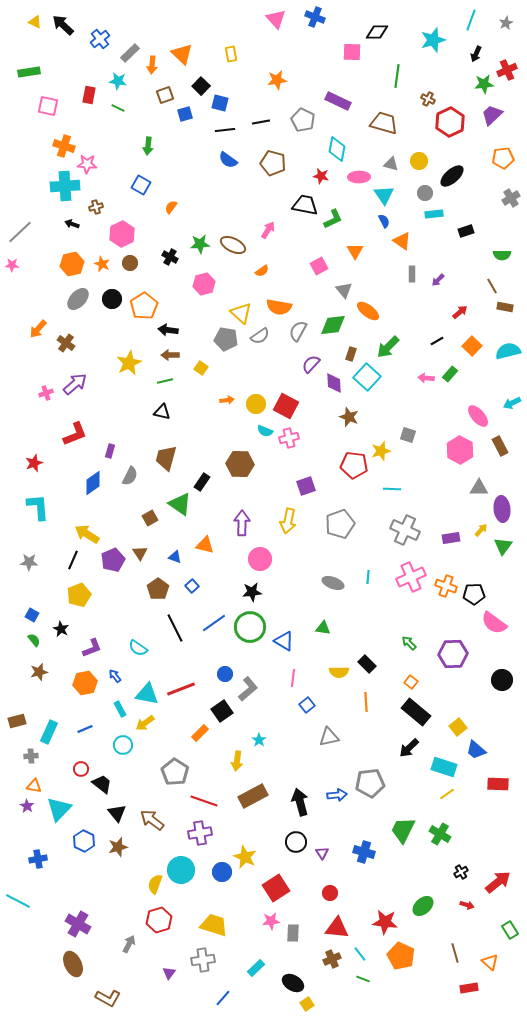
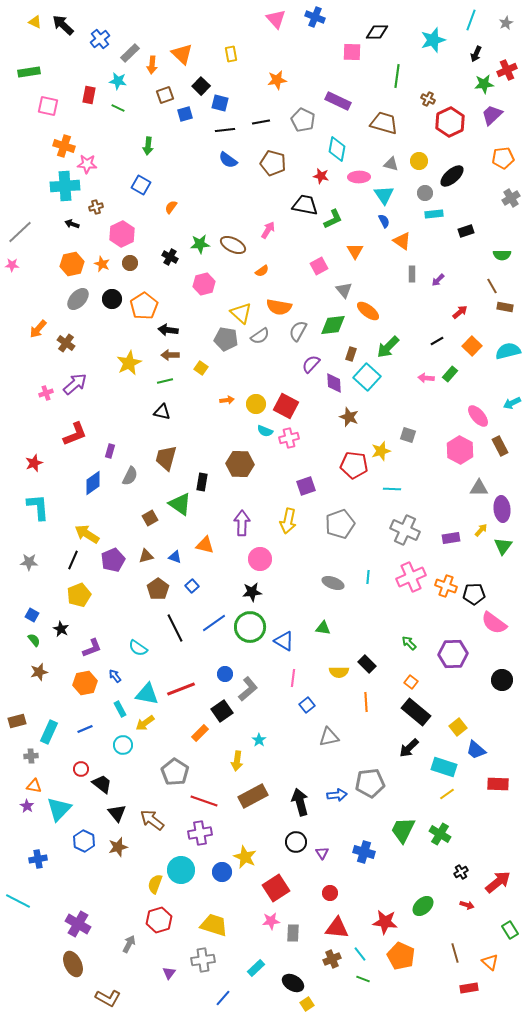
black rectangle at (202, 482): rotated 24 degrees counterclockwise
brown triangle at (140, 553): moved 6 px right, 3 px down; rotated 49 degrees clockwise
